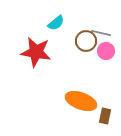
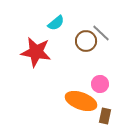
gray line: rotated 30 degrees clockwise
pink circle: moved 6 px left, 33 px down
